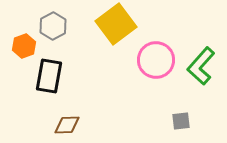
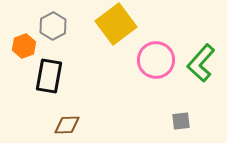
green L-shape: moved 3 px up
